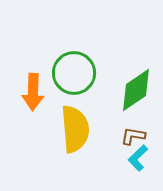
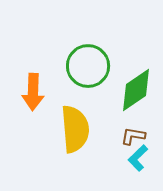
green circle: moved 14 px right, 7 px up
